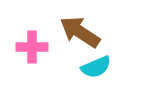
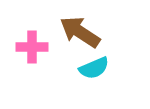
cyan semicircle: moved 2 px left, 1 px down
